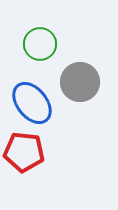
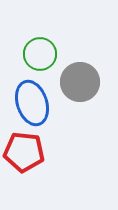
green circle: moved 10 px down
blue ellipse: rotated 21 degrees clockwise
